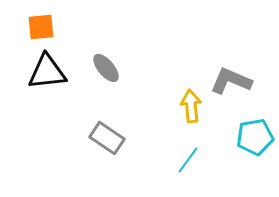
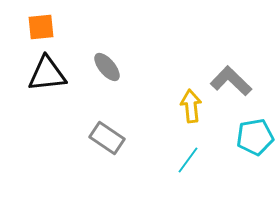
gray ellipse: moved 1 px right, 1 px up
black triangle: moved 2 px down
gray L-shape: rotated 21 degrees clockwise
